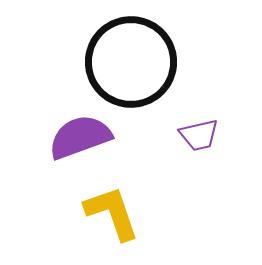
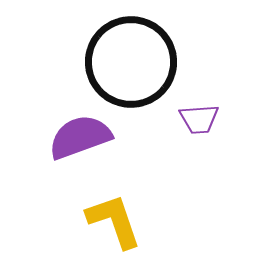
purple trapezoid: moved 16 px up; rotated 9 degrees clockwise
yellow L-shape: moved 2 px right, 8 px down
